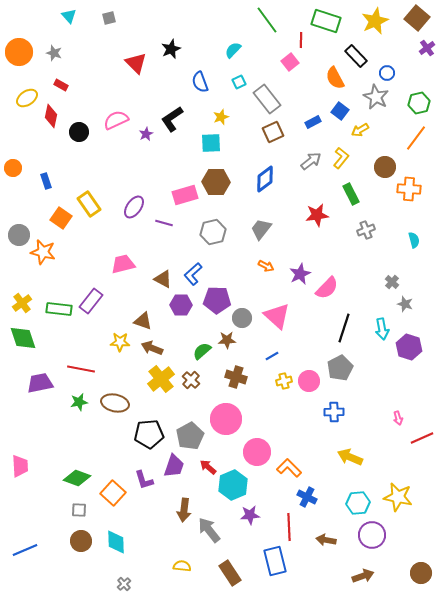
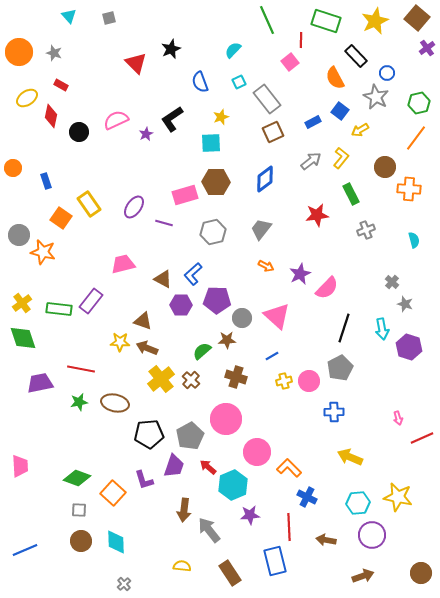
green line at (267, 20): rotated 12 degrees clockwise
brown arrow at (152, 348): moved 5 px left
